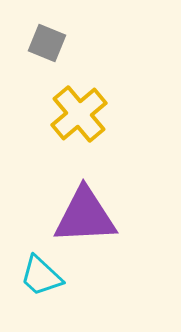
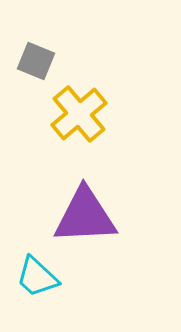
gray square: moved 11 px left, 18 px down
cyan trapezoid: moved 4 px left, 1 px down
